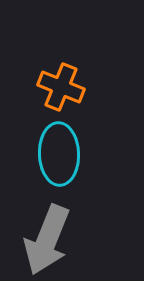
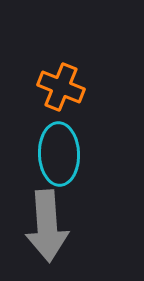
gray arrow: moved 14 px up; rotated 26 degrees counterclockwise
